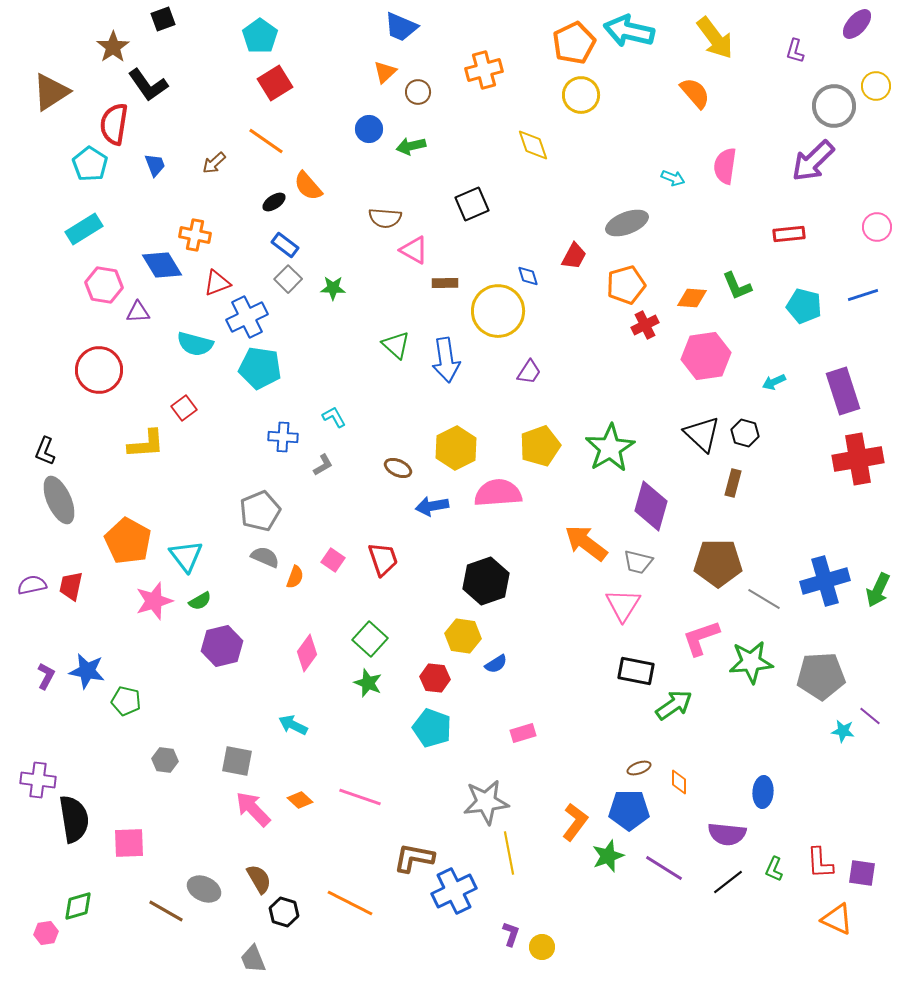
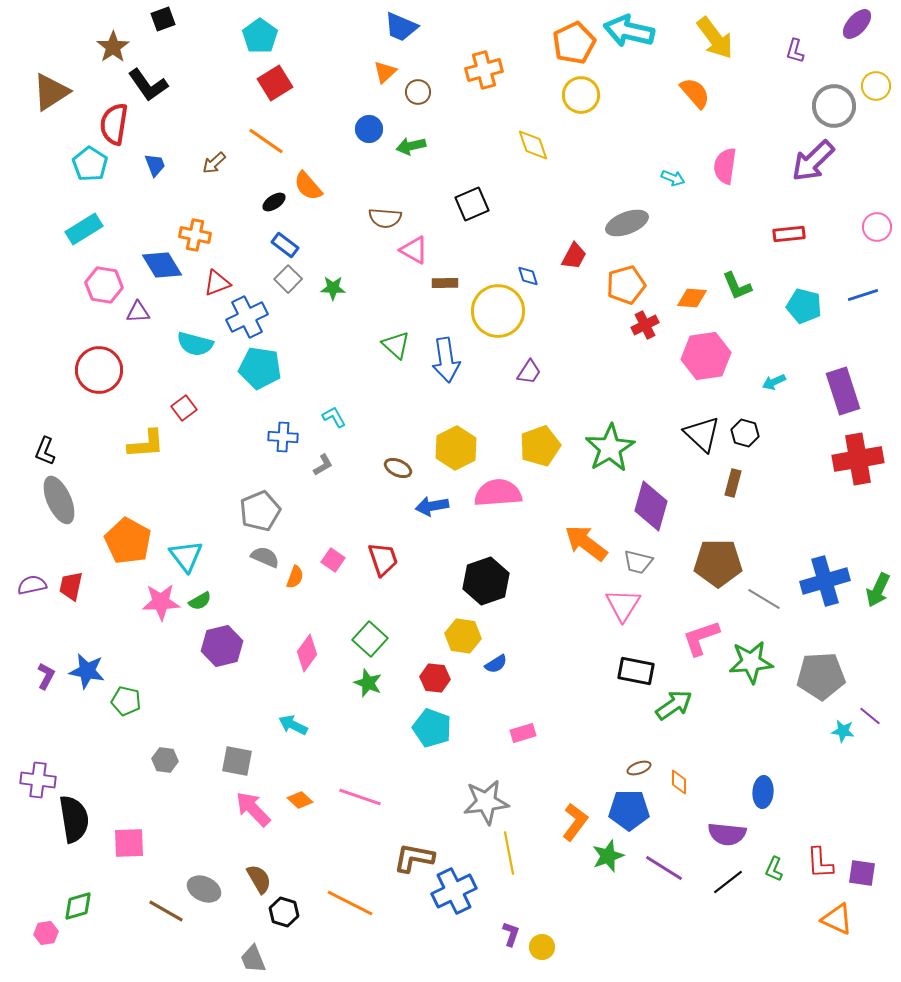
pink star at (154, 601): moved 7 px right, 1 px down; rotated 15 degrees clockwise
